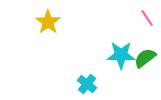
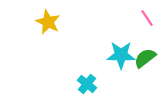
yellow star: rotated 10 degrees counterclockwise
